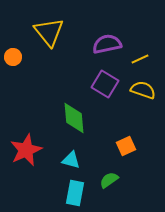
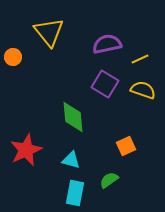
green diamond: moved 1 px left, 1 px up
